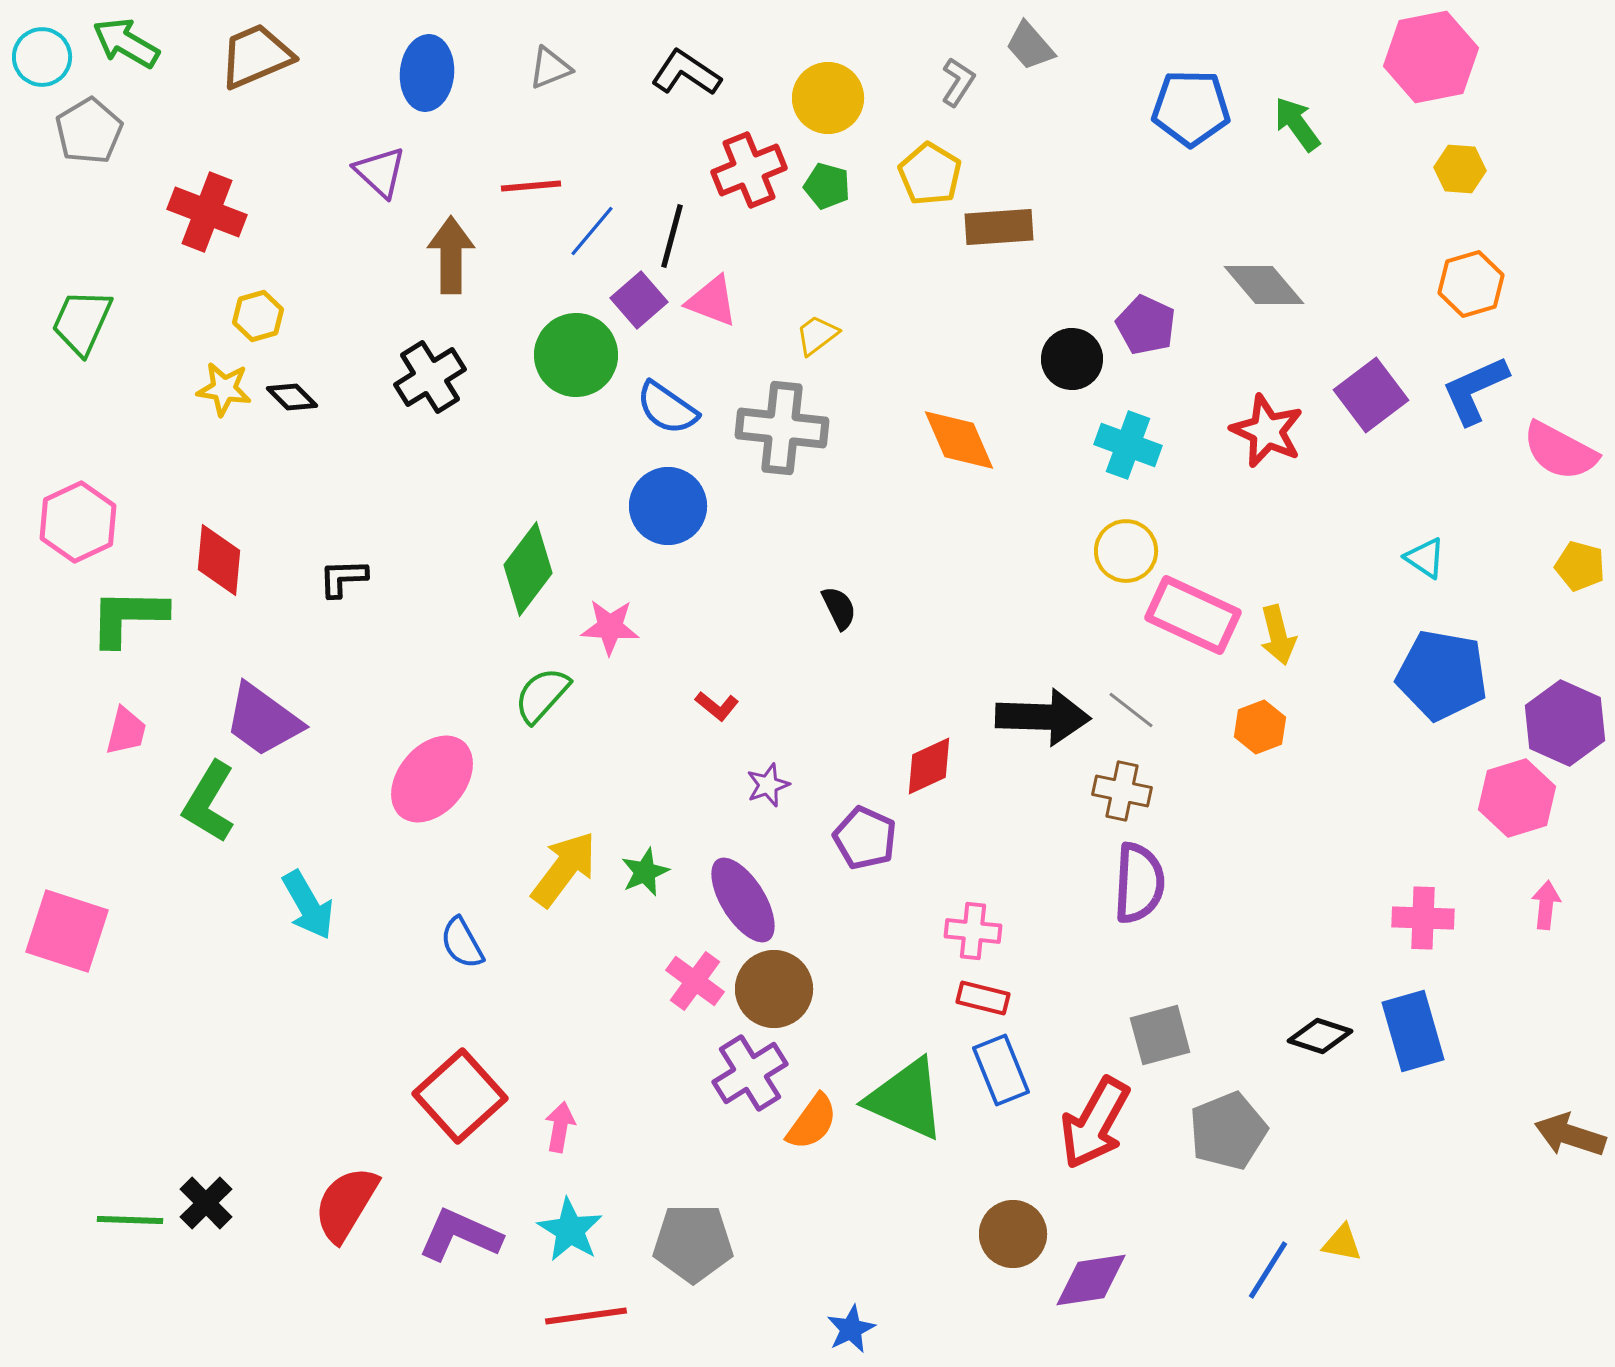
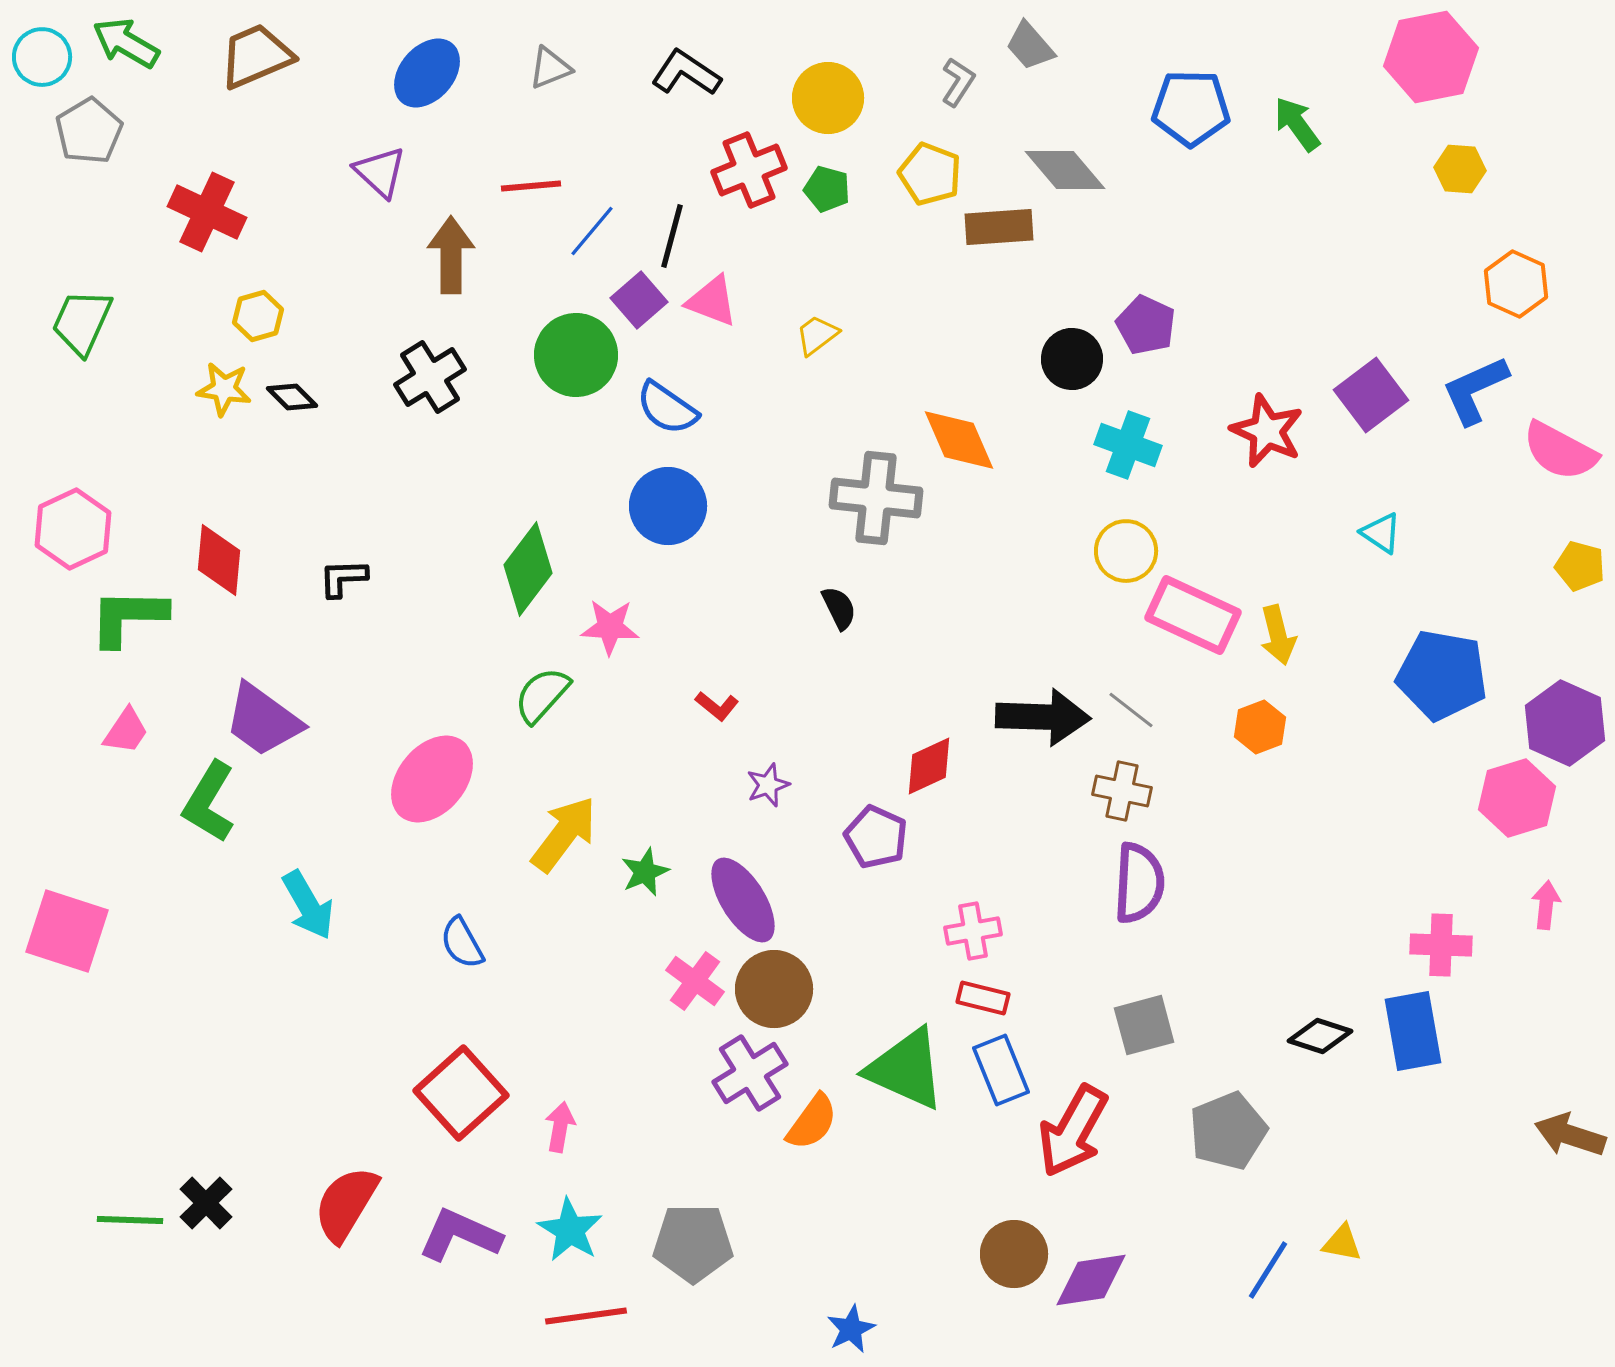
blue ellipse at (427, 73): rotated 36 degrees clockwise
yellow pentagon at (930, 174): rotated 10 degrees counterclockwise
green pentagon at (827, 186): moved 3 px down
red cross at (207, 212): rotated 4 degrees clockwise
orange hexagon at (1471, 284): moved 45 px right; rotated 20 degrees counterclockwise
gray diamond at (1264, 285): moved 199 px left, 115 px up
gray cross at (782, 428): moved 94 px right, 70 px down
pink hexagon at (78, 522): moved 5 px left, 7 px down
cyan triangle at (1425, 558): moved 44 px left, 25 px up
pink trapezoid at (126, 731): rotated 20 degrees clockwise
purple pentagon at (865, 838): moved 11 px right, 1 px up
yellow arrow at (564, 869): moved 35 px up
pink cross at (1423, 918): moved 18 px right, 27 px down
pink cross at (973, 931): rotated 16 degrees counterclockwise
blue rectangle at (1413, 1031): rotated 6 degrees clockwise
gray square at (1160, 1035): moved 16 px left, 10 px up
red square at (460, 1096): moved 1 px right, 3 px up
green triangle at (906, 1099): moved 30 px up
red arrow at (1095, 1123): moved 22 px left, 8 px down
brown circle at (1013, 1234): moved 1 px right, 20 px down
